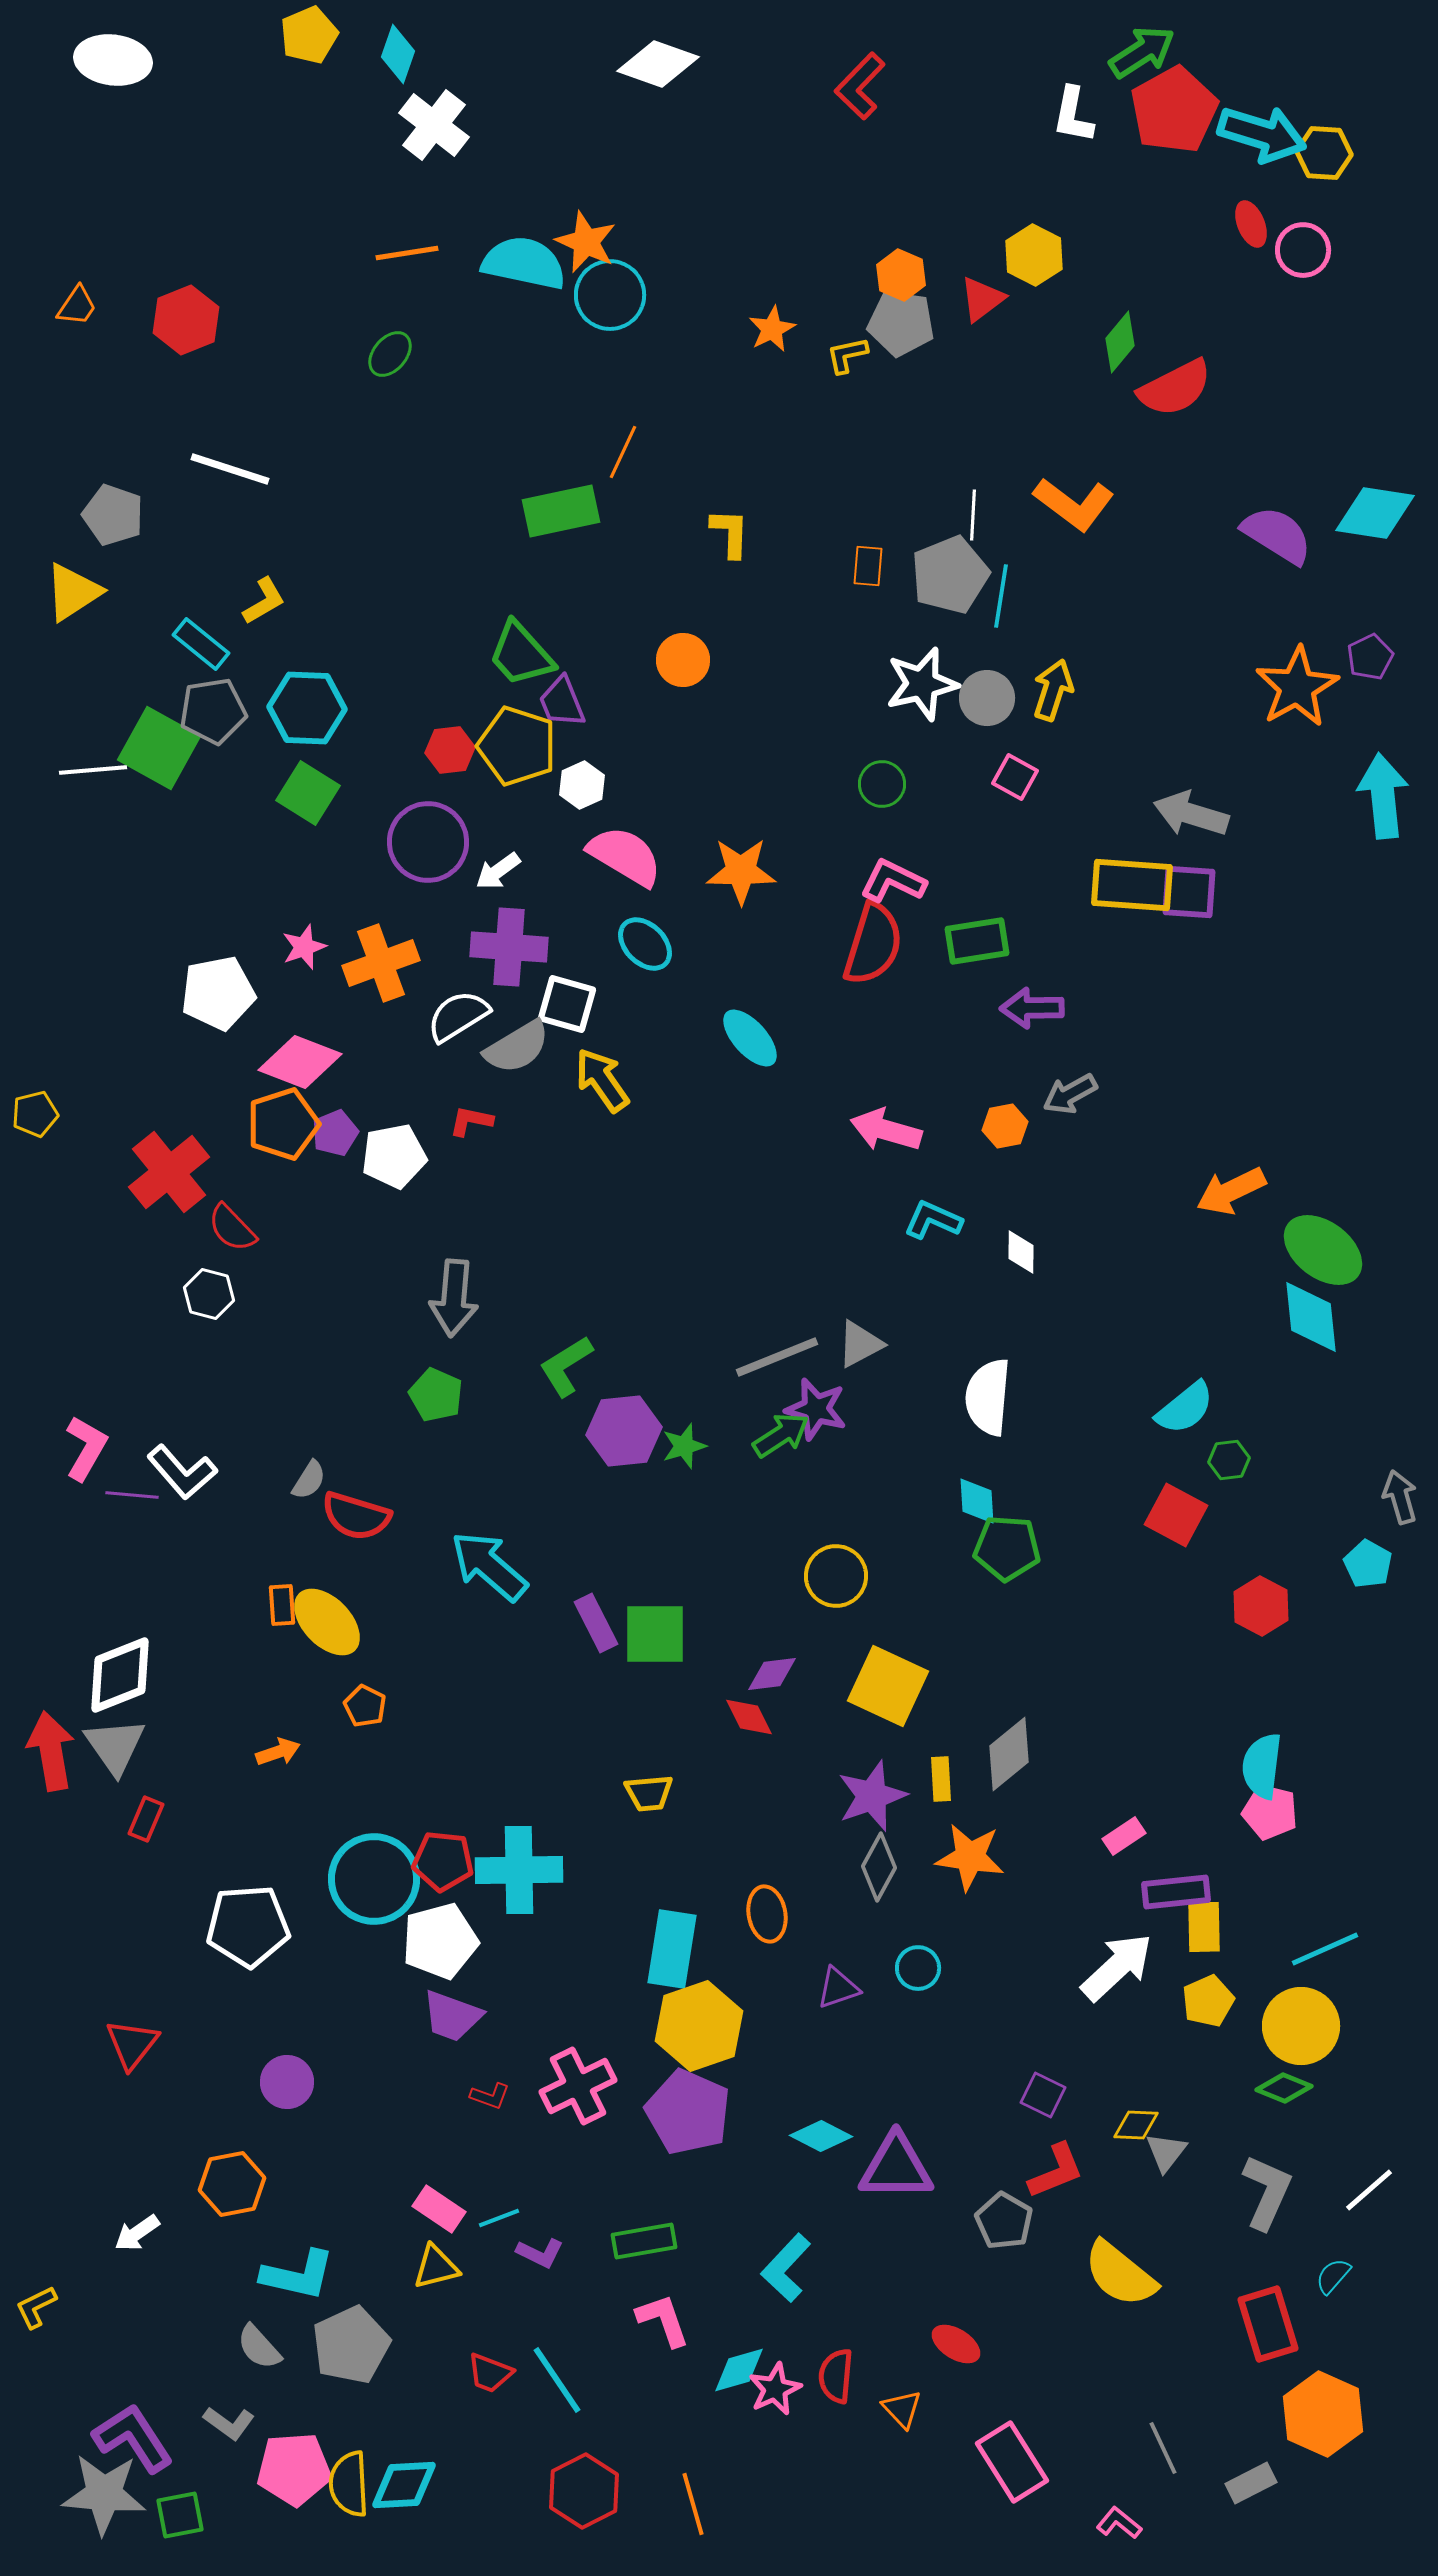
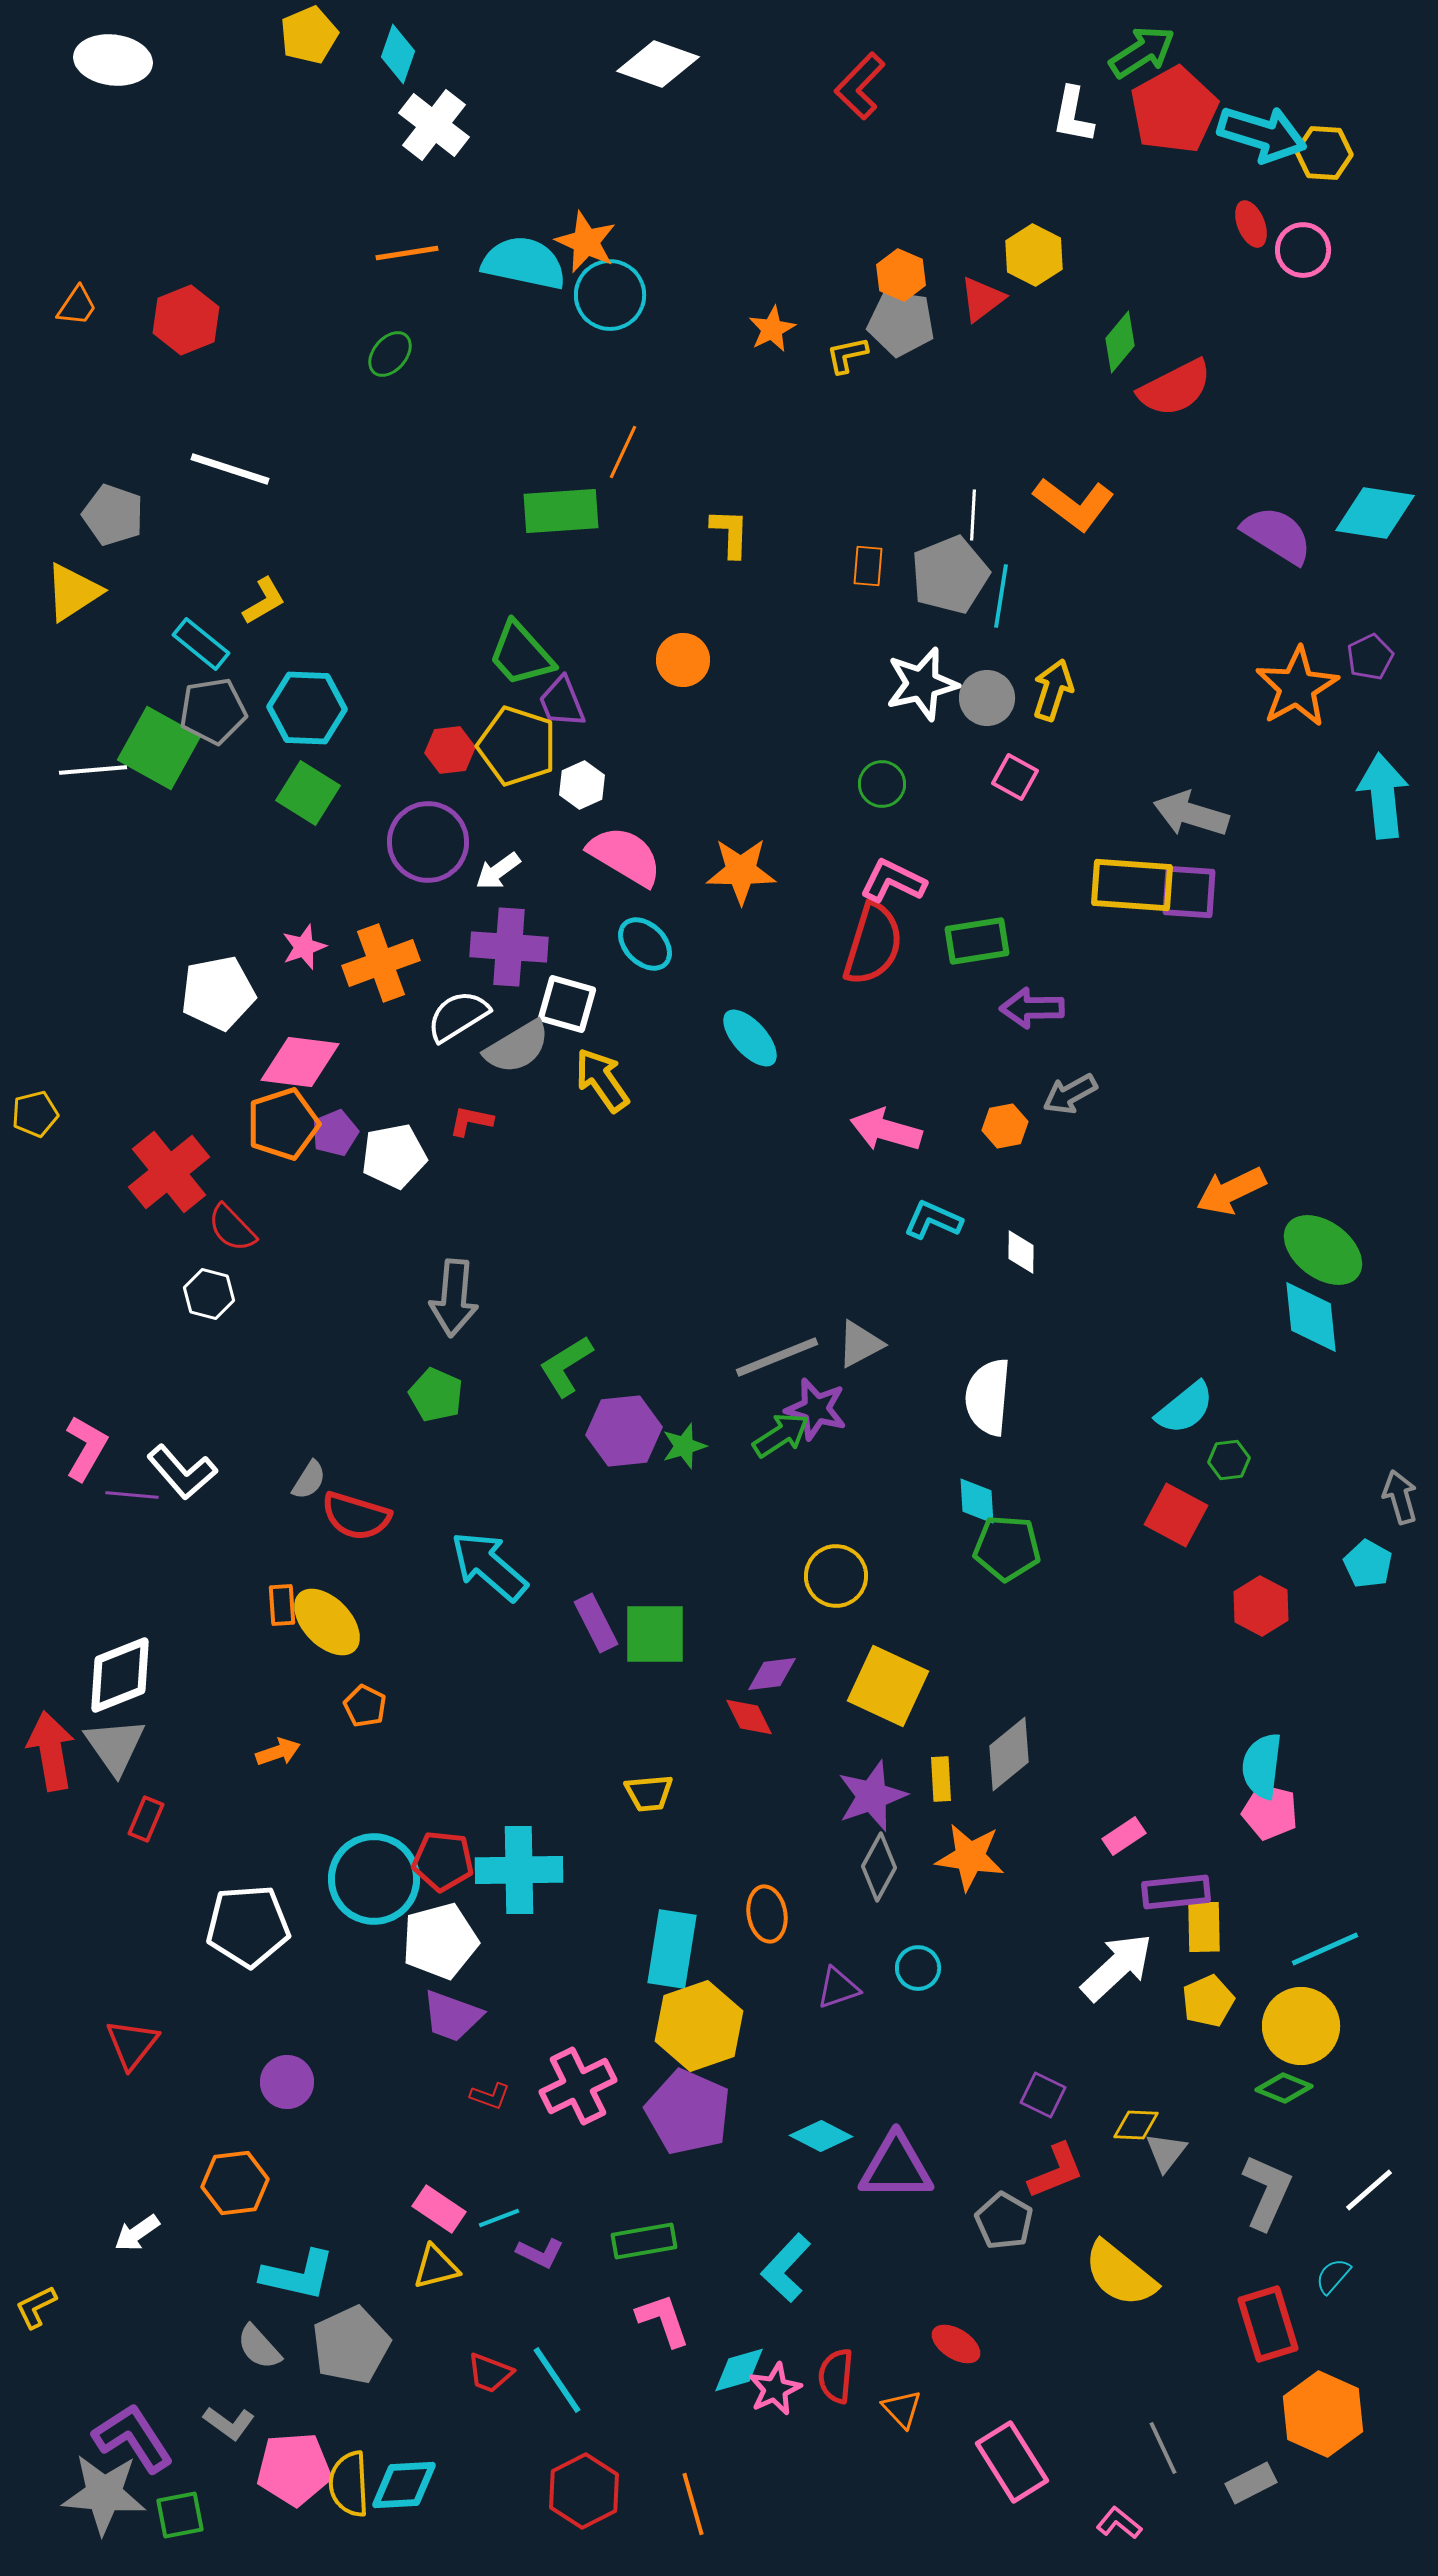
green rectangle at (561, 511): rotated 8 degrees clockwise
pink diamond at (300, 1062): rotated 14 degrees counterclockwise
orange hexagon at (232, 2184): moved 3 px right, 1 px up; rotated 4 degrees clockwise
